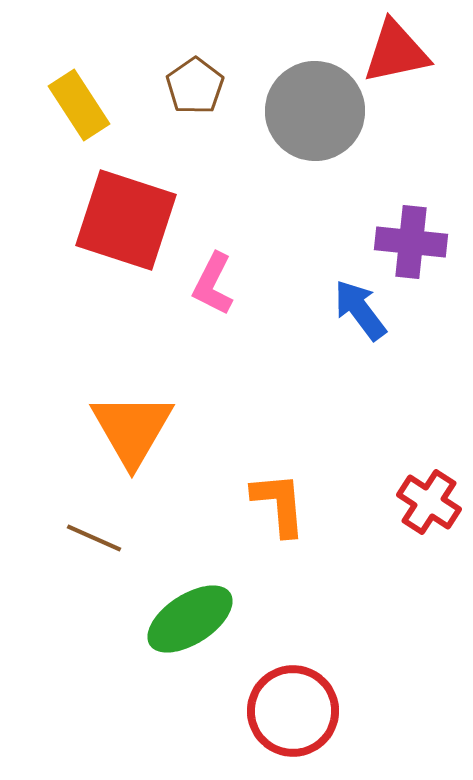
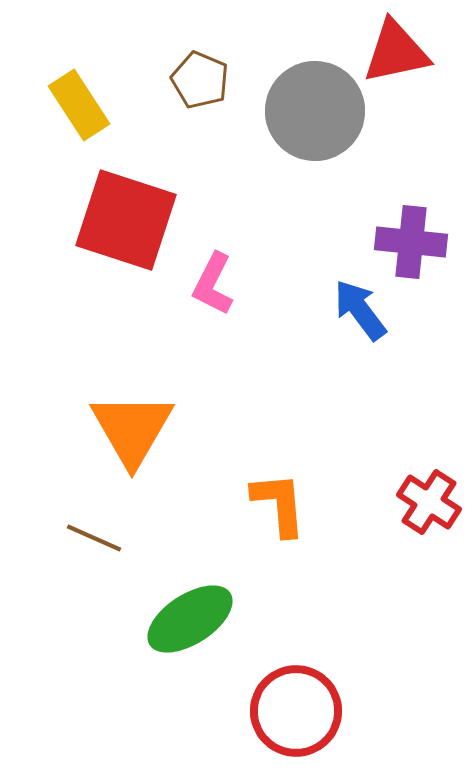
brown pentagon: moved 5 px right, 6 px up; rotated 14 degrees counterclockwise
red circle: moved 3 px right
